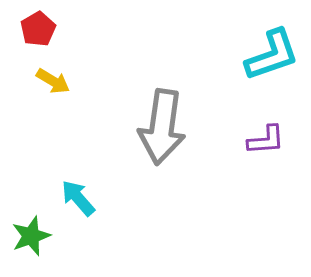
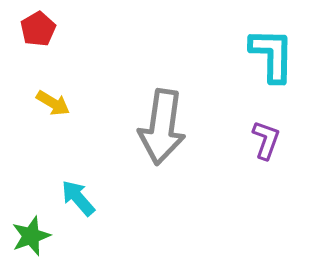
cyan L-shape: rotated 70 degrees counterclockwise
yellow arrow: moved 22 px down
purple L-shape: rotated 66 degrees counterclockwise
